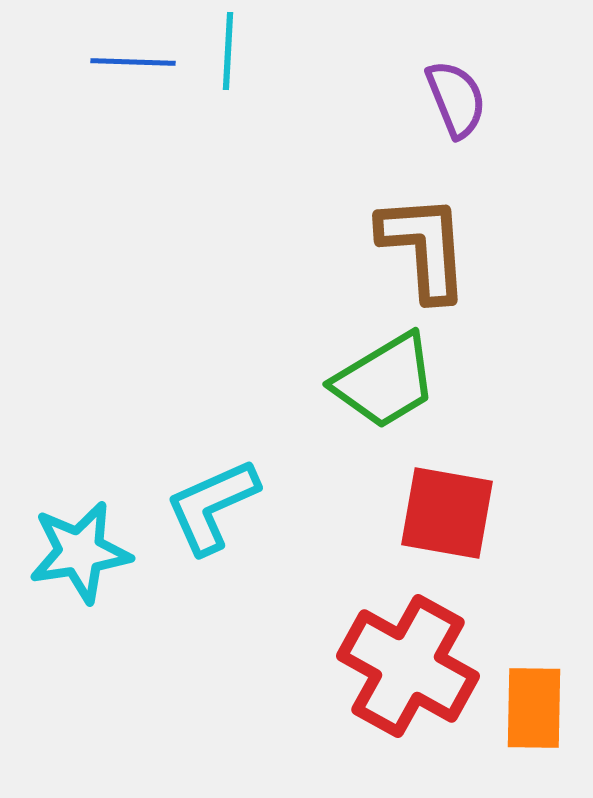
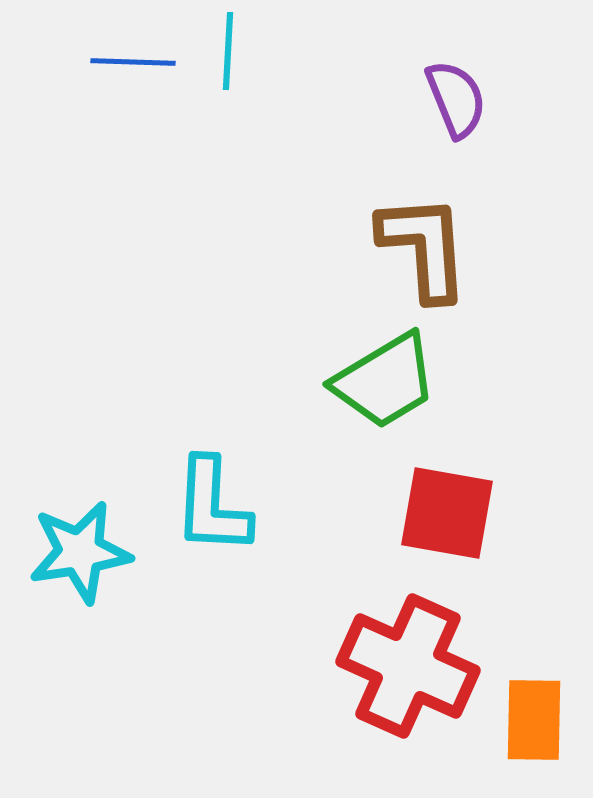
cyan L-shape: rotated 63 degrees counterclockwise
red cross: rotated 5 degrees counterclockwise
orange rectangle: moved 12 px down
